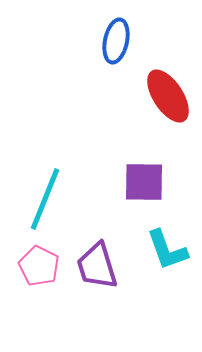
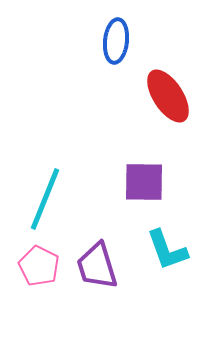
blue ellipse: rotated 6 degrees counterclockwise
